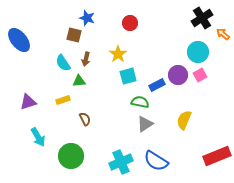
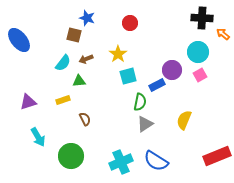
black cross: rotated 35 degrees clockwise
brown arrow: rotated 56 degrees clockwise
cyan semicircle: rotated 108 degrees counterclockwise
purple circle: moved 6 px left, 5 px up
green semicircle: rotated 90 degrees clockwise
